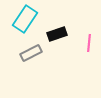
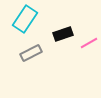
black rectangle: moved 6 px right
pink line: rotated 54 degrees clockwise
